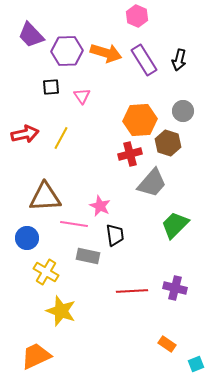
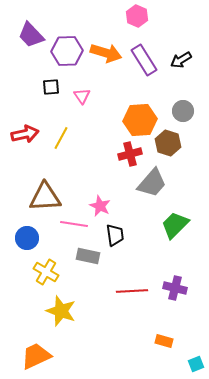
black arrow: moved 2 px right; rotated 45 degrees clockwise
orange rectangle: moved 3 px left, 3 px up; rotated 18 degrees counterclockwise
